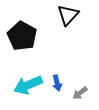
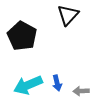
gray arrow: moved 1 px right, 2 px up; rotated 35 degrees clockwise
